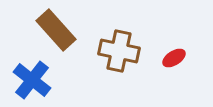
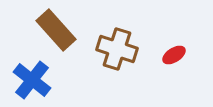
brown cross: moved 2 px left, 2 px up; rotated 6 degrees clockwise
red ellipse: moved 3 px up
